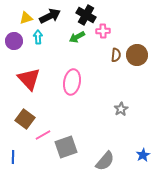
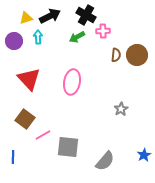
gray square: moved 2 px right; rotated 25 degrees clockwise
blue star: moved 1 px right
